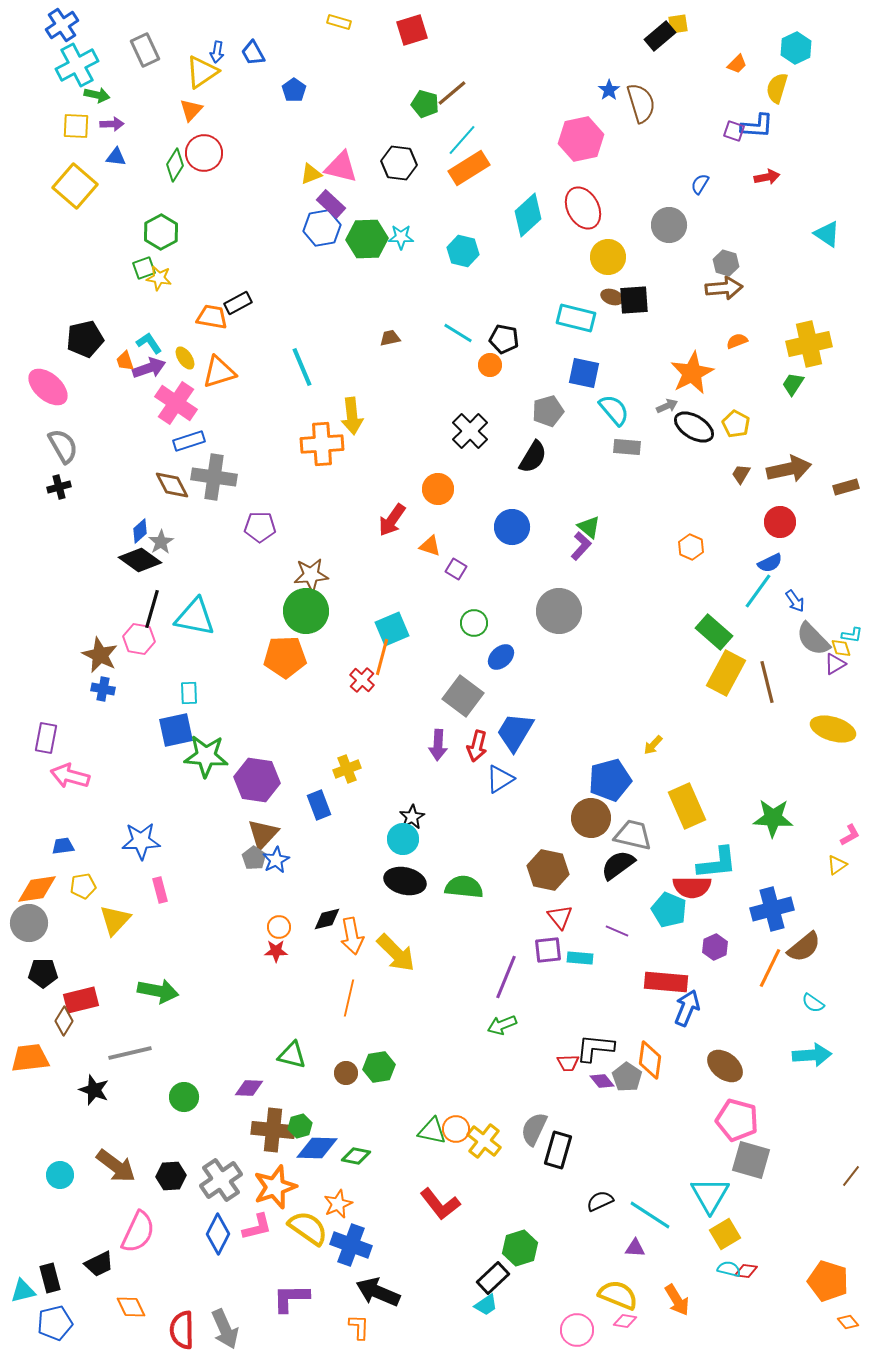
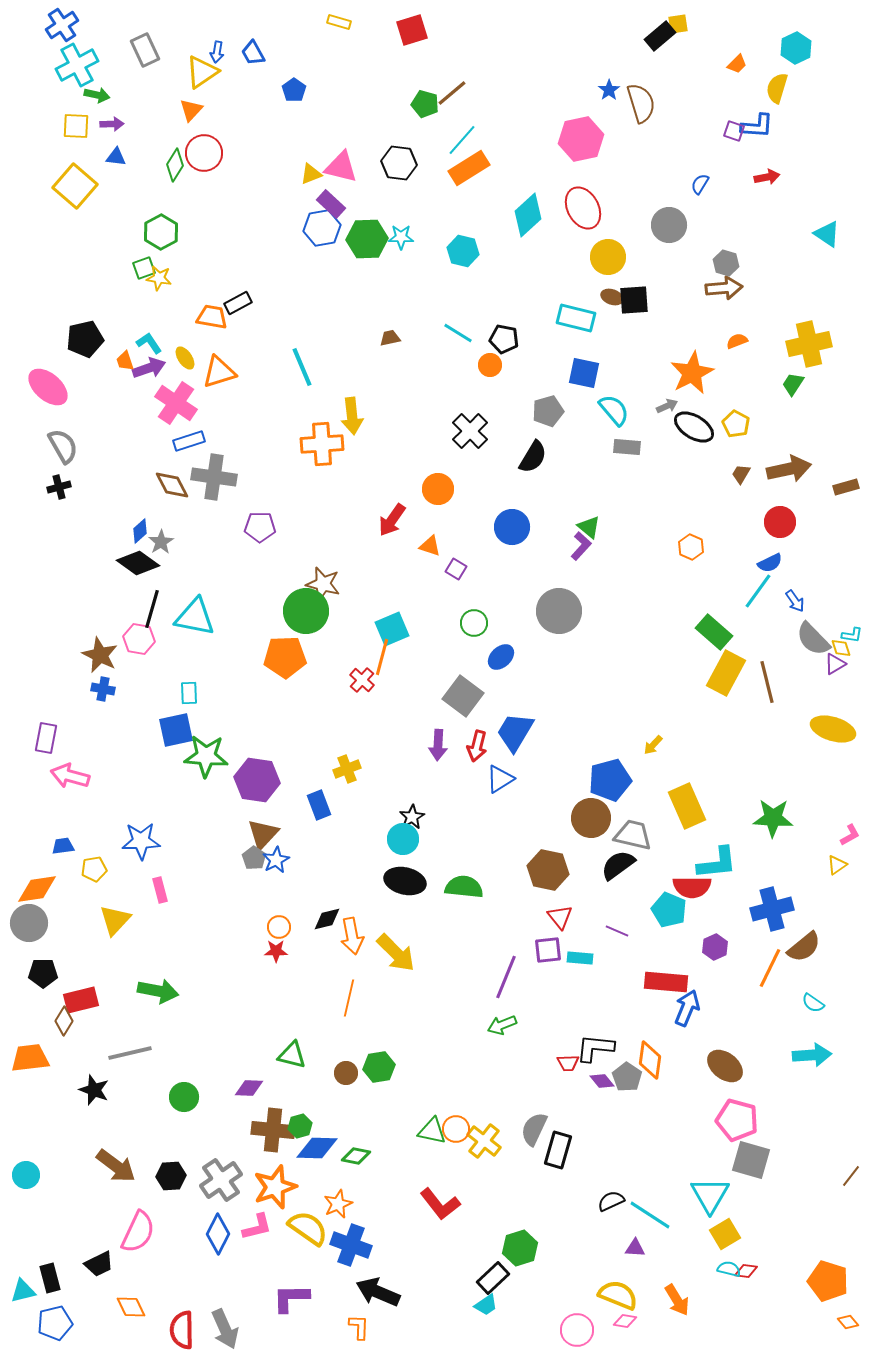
black diamond at (140, 560): moved 2 px left, 3 px down
brown star at (311, 575): moved 12 px right, 9 px down; rotated 20 degrees clockwise
yellow pentagon at (83, 886): moved 11 px right, 17 px up
cyan circle at (60, 1175): moved 34 px left
black semicircle at (600, 1201): moved 11 px right
